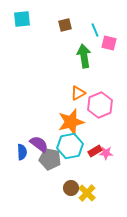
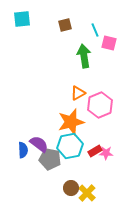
blue semicircle: moved 1 px right, 2 px up
